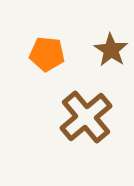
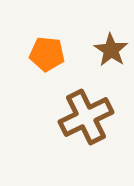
brown cross: rotated 14 degrees clockwise
